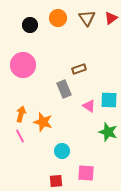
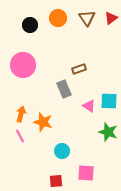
cyan square: moved 1 px down
